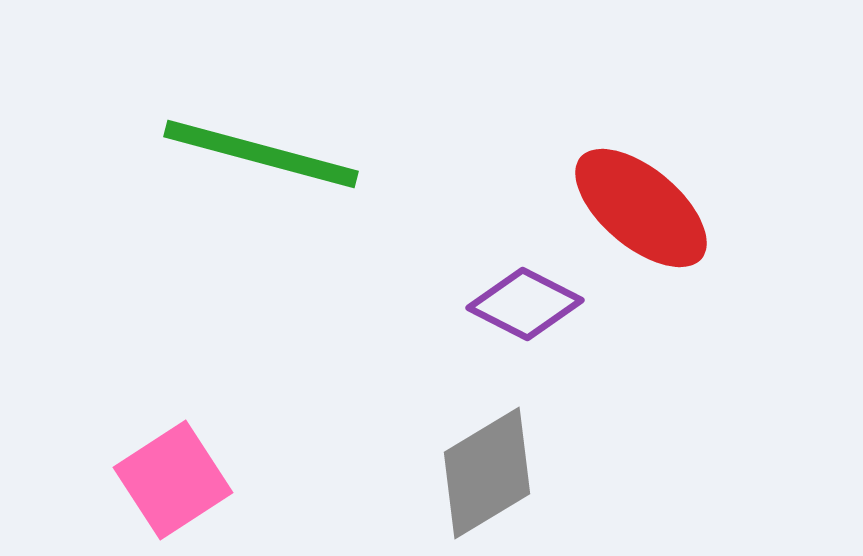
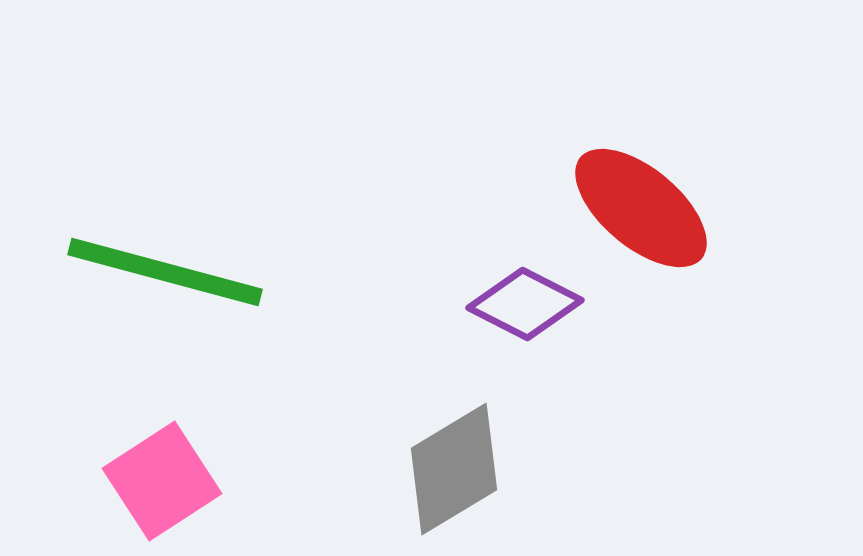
green line: moved 96 px left, 118 px down
gray diamond: moved 33 px left, 4 px up
pink square: moved 11 px left, 1 px down
